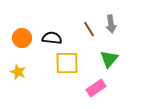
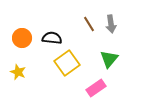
brown line: moved 5 px up
yellow square: rotated 35 degrees counterclockwise
